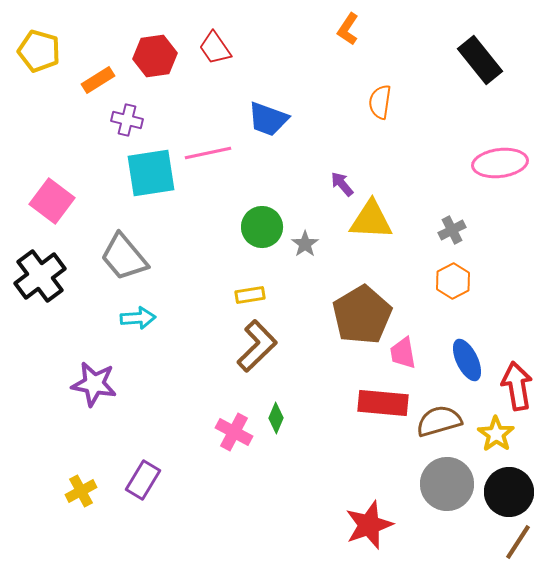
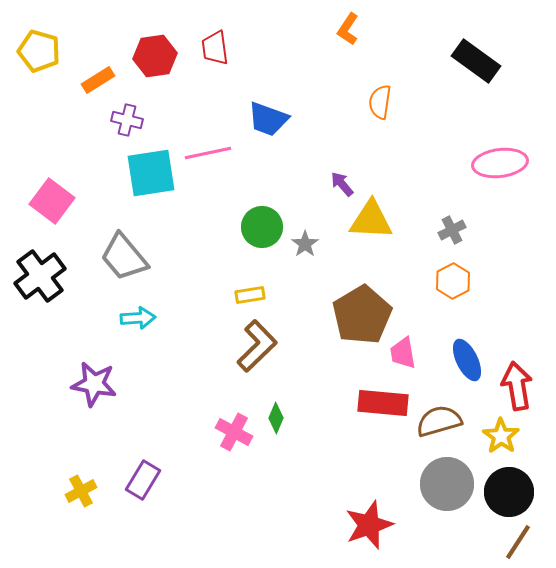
red trapezoid: rotated 27 degrees clockwise
black rectangle: moved 4 px left, 1 px down; rotated 15 degrees counterclockwise
yellow star: moved 5 px right, 2 px down
